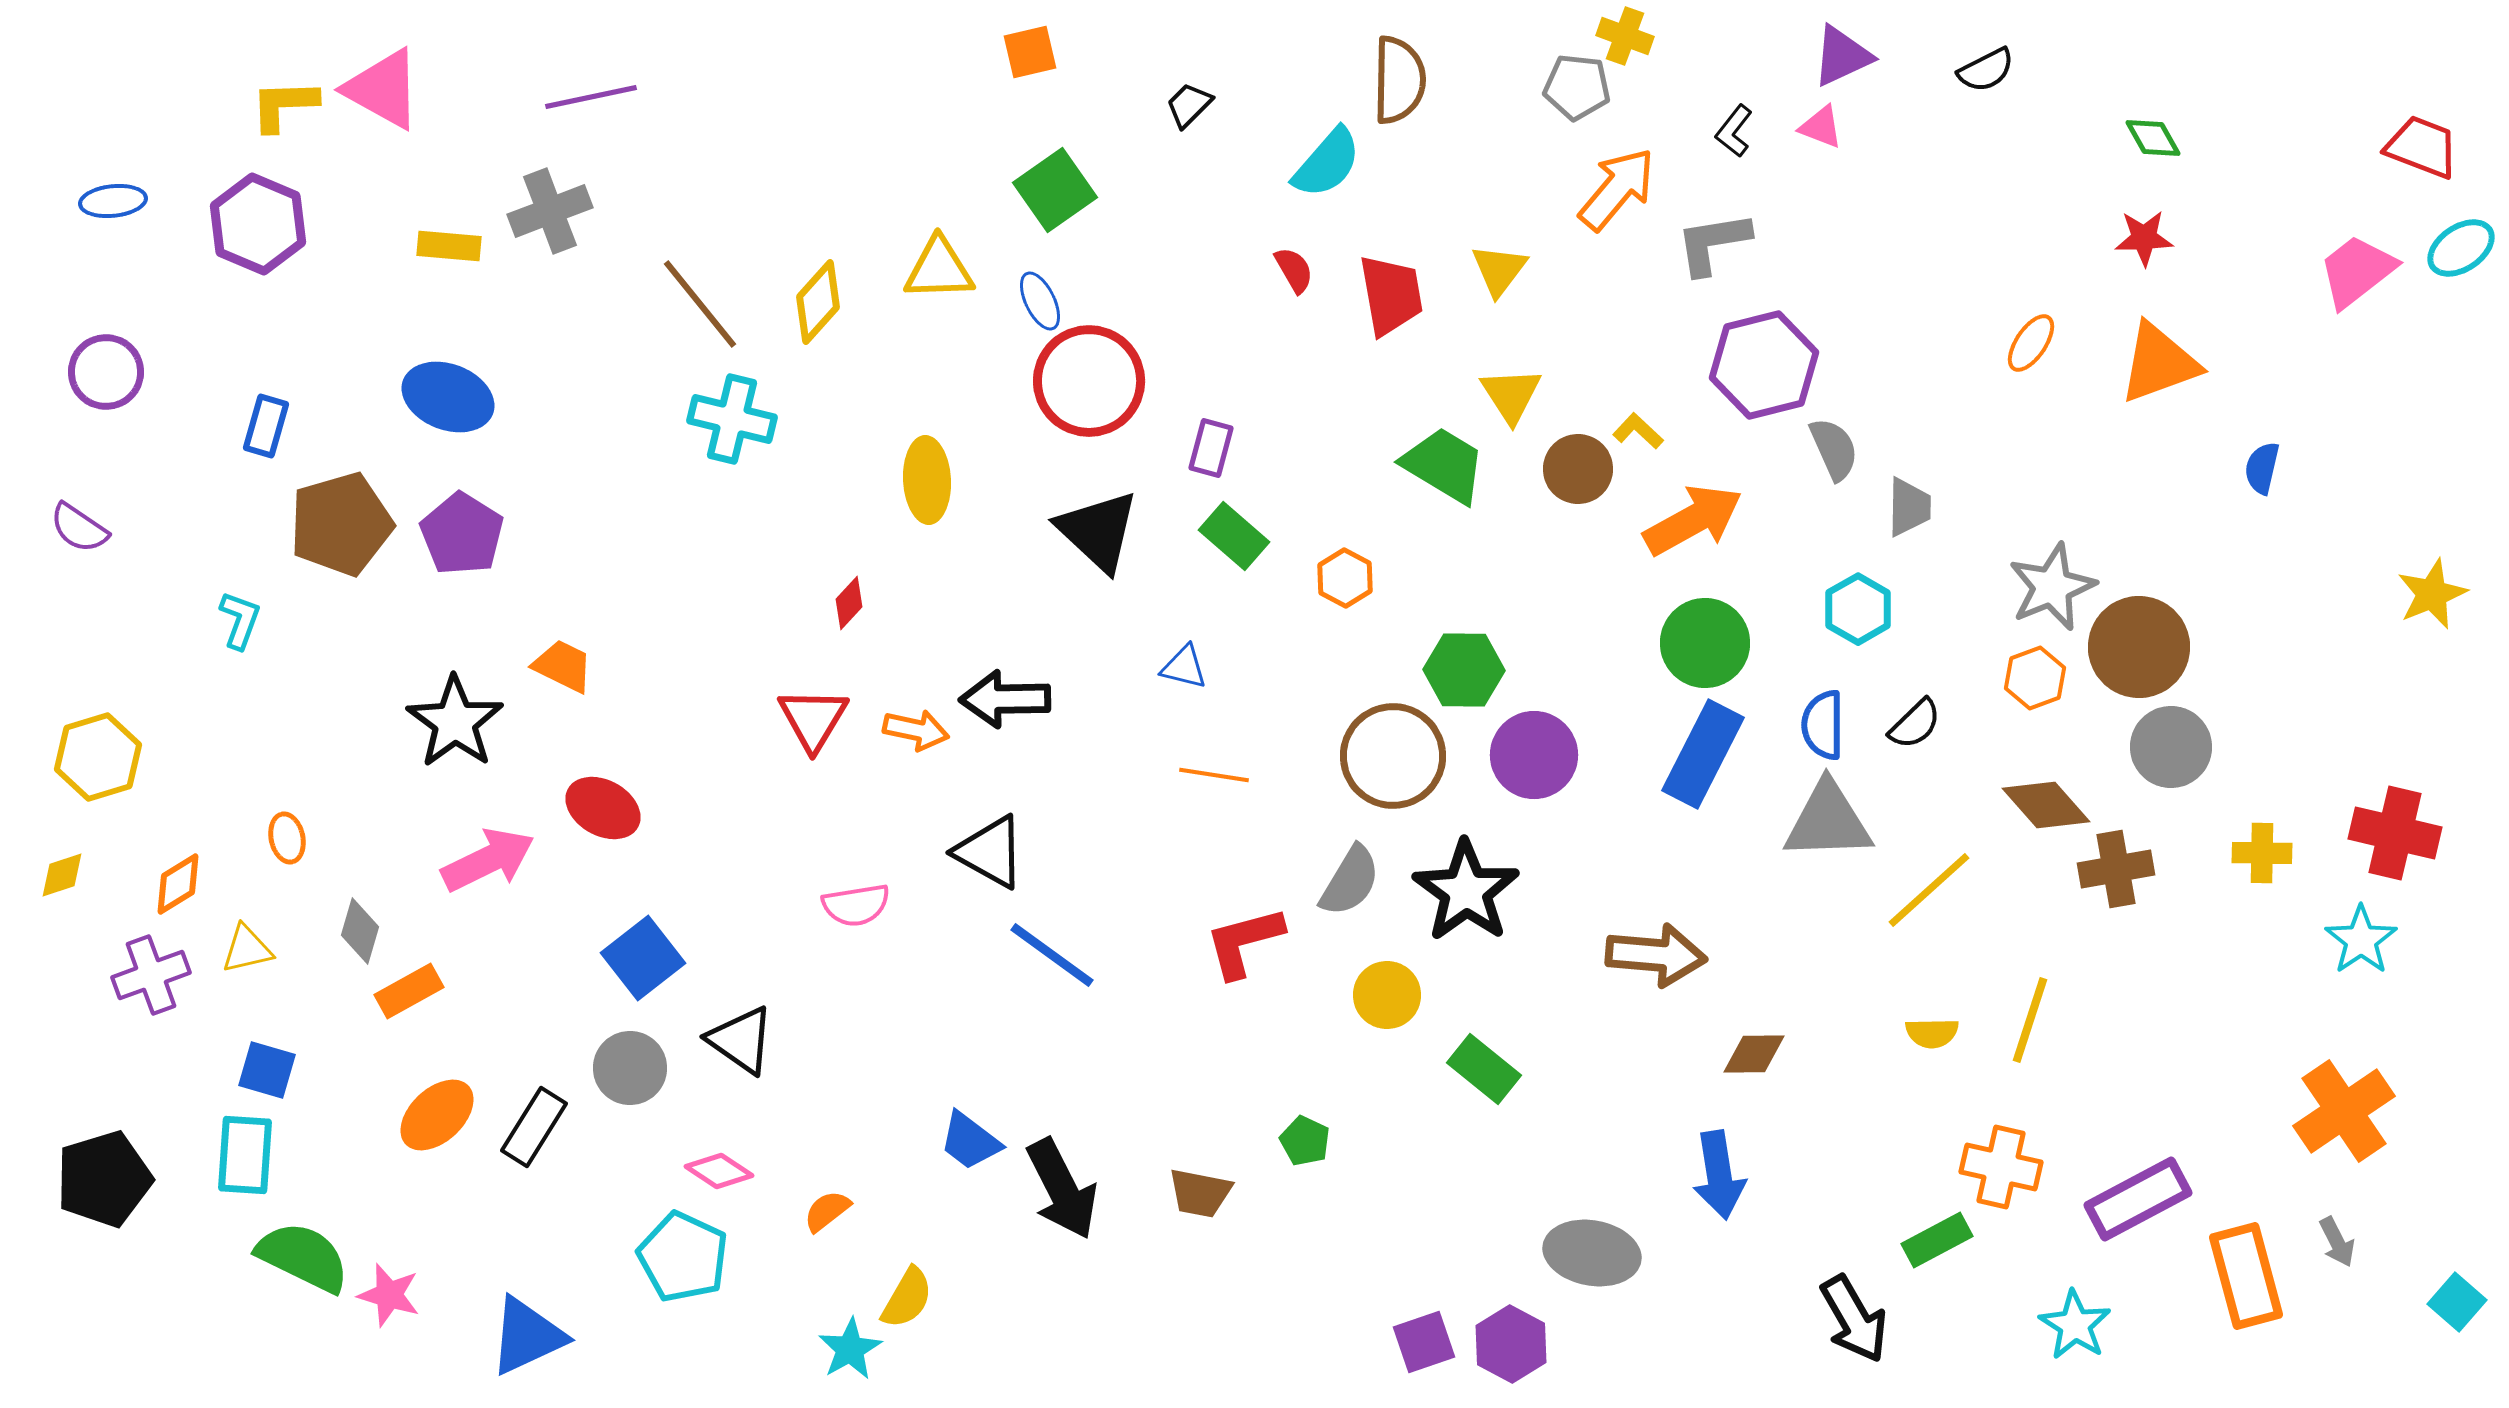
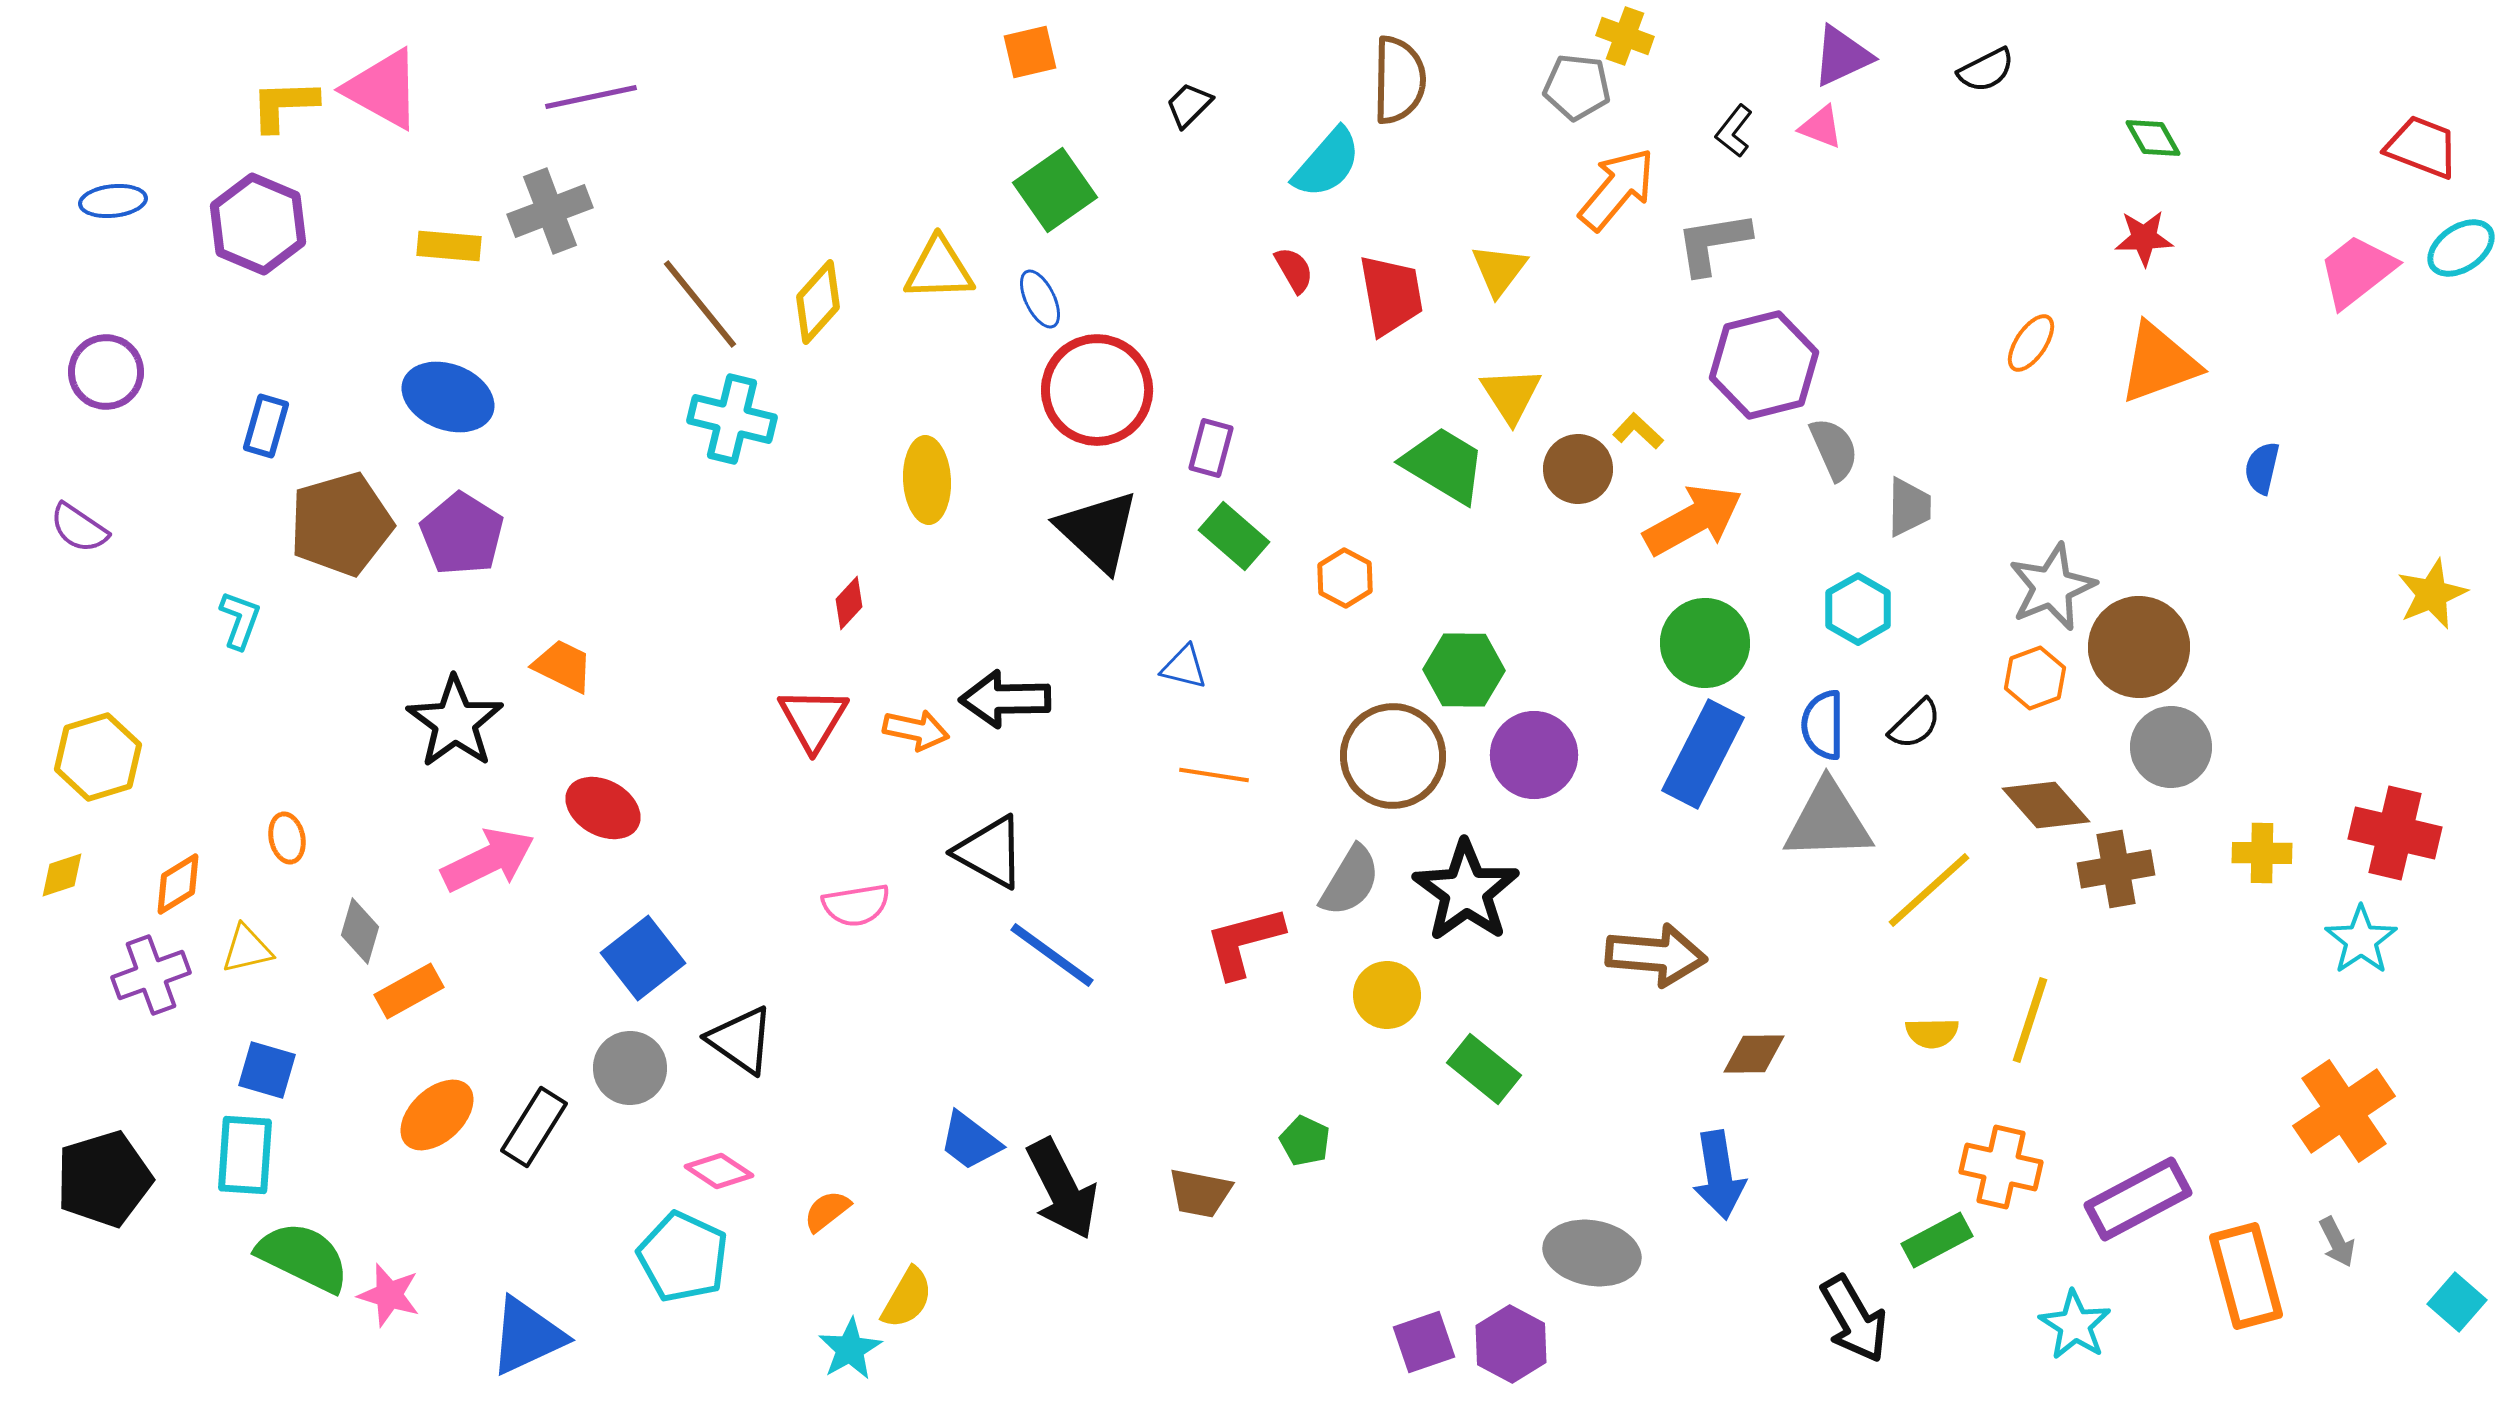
blue ellipse at (1040, 301): moved 2 px up
red circle at (1089, 381): moved 8 px right, 9 px down
